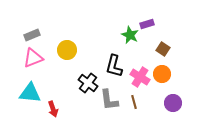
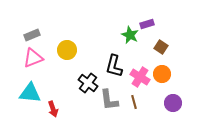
brown square: moved 2 px left, 2 px up
